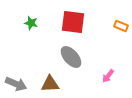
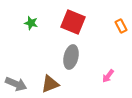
red square: rotated 15 degrees clockwise
orange rectangle: rotated 40 degrees clockwise
gray ellipse: rotated 55 degrees clockwise
brown triangle: rotated 18 degrees counterclockwise
